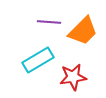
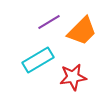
purple line: rotated 35 degrees counterclockwise
orange trapezoid: moved 1 px left
